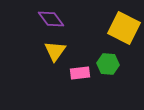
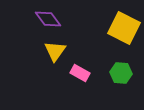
purple diamond: moved 3 px left
green hexagon: moved 13 px right, 9 px down
pink rectangle: rotated 36 degrees clockwise
